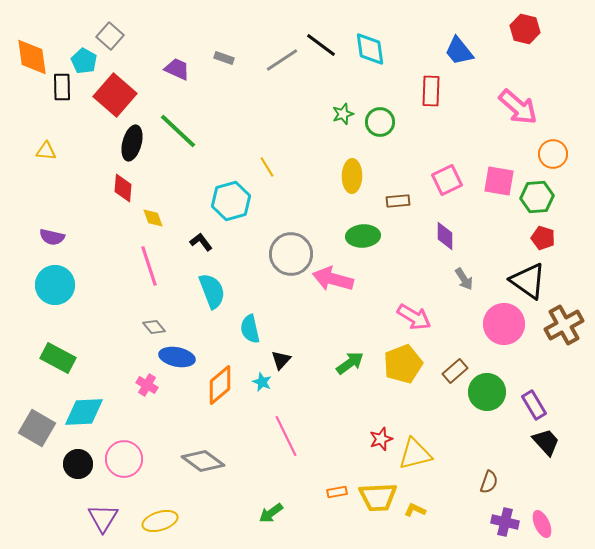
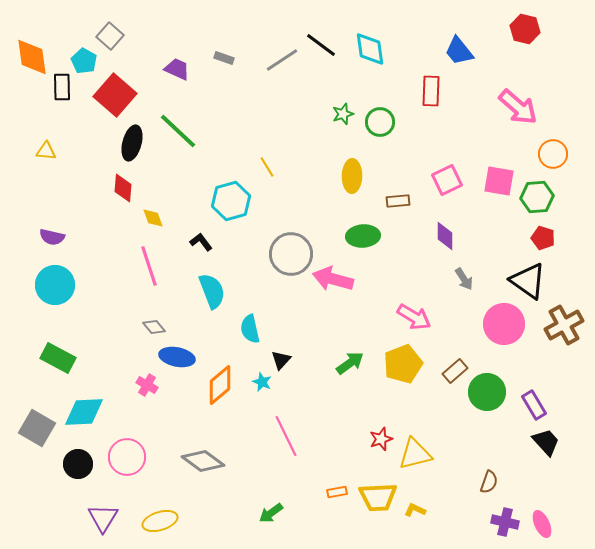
pink circle at (124, 459): moved 3 px right, 2 px up
